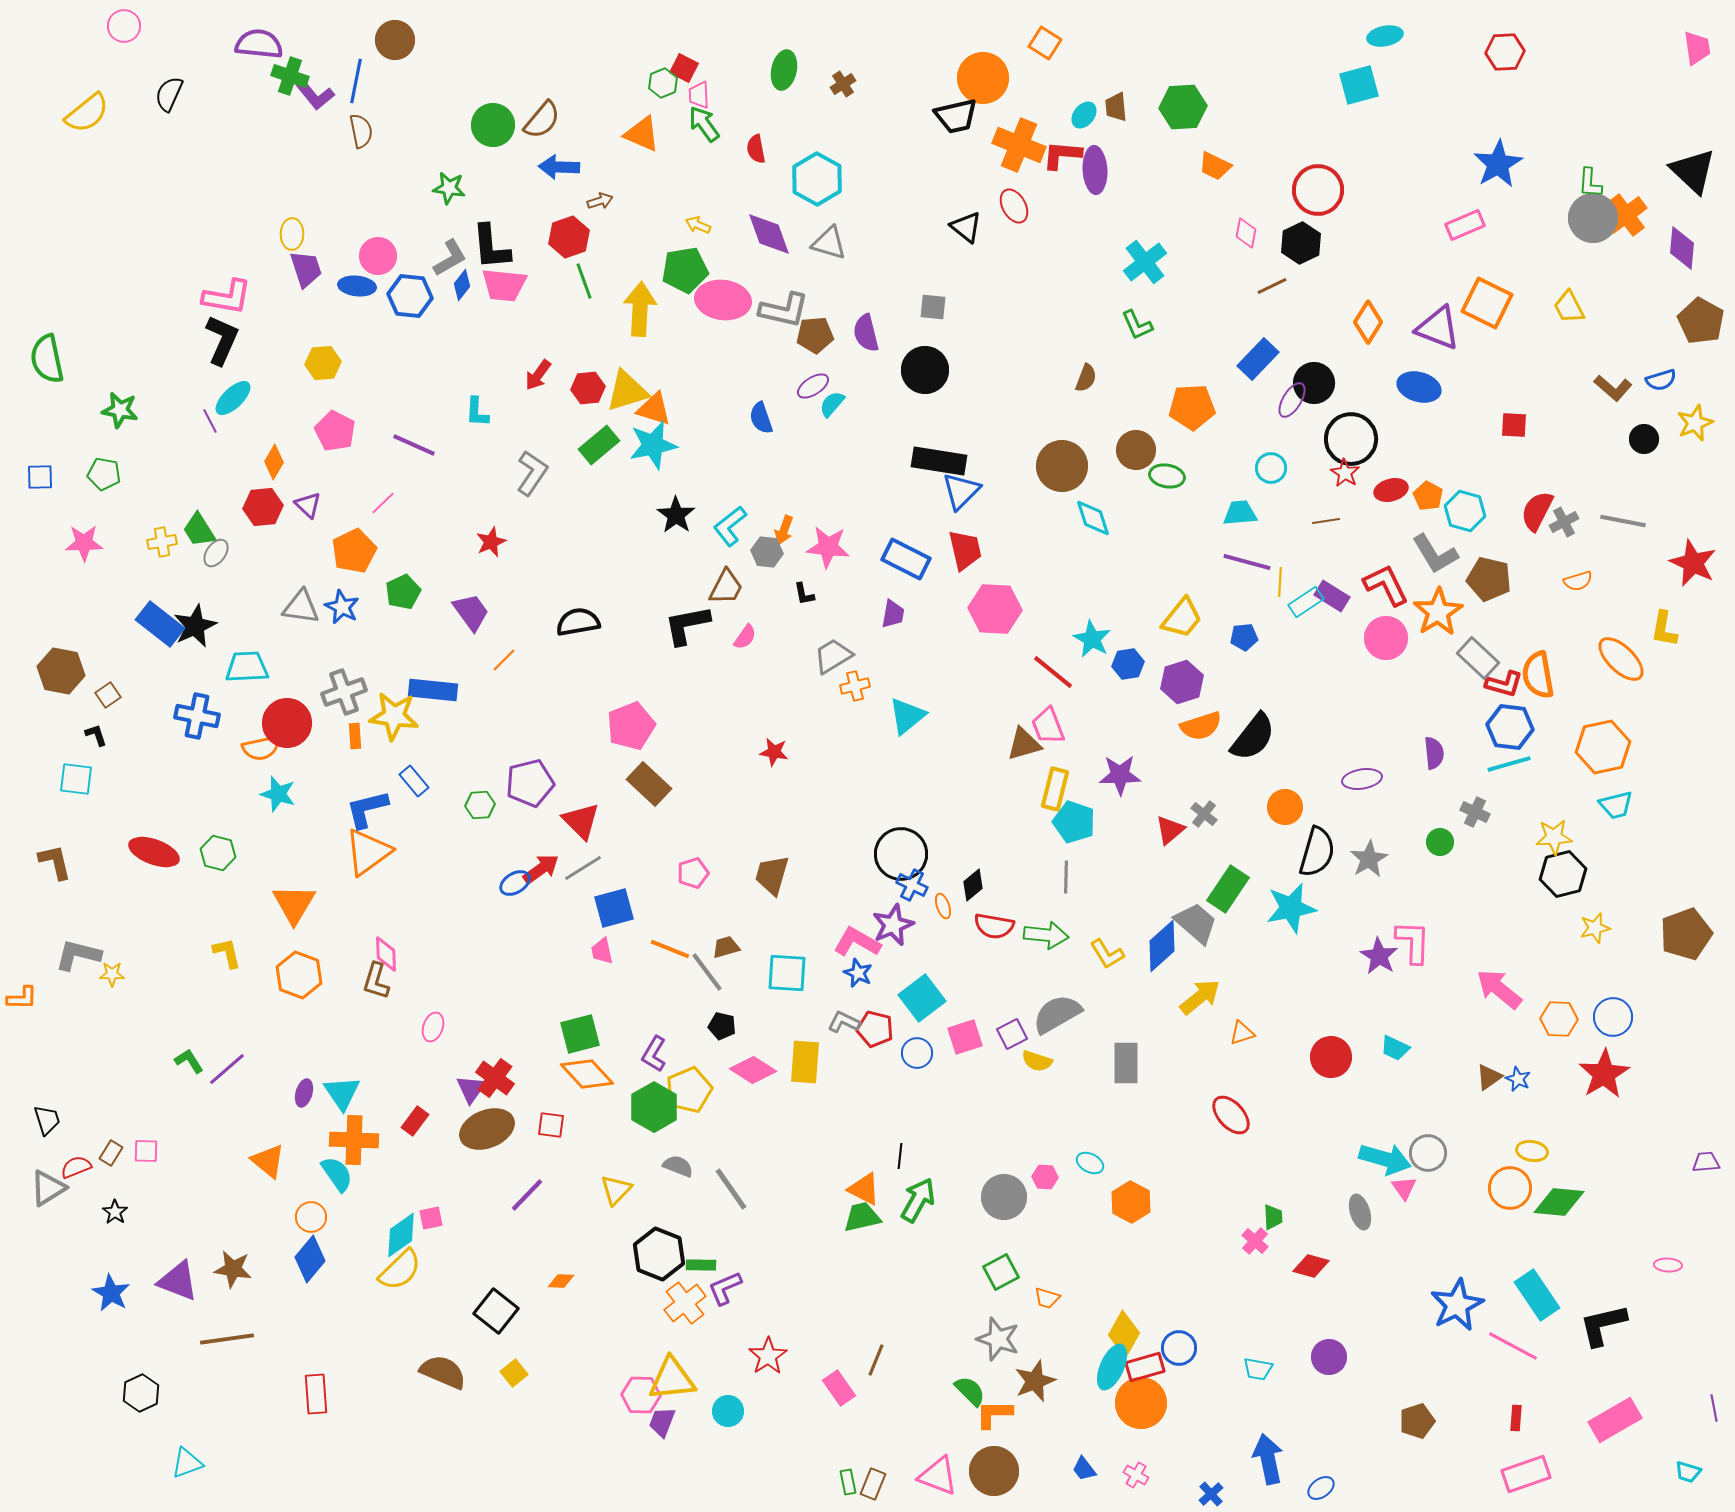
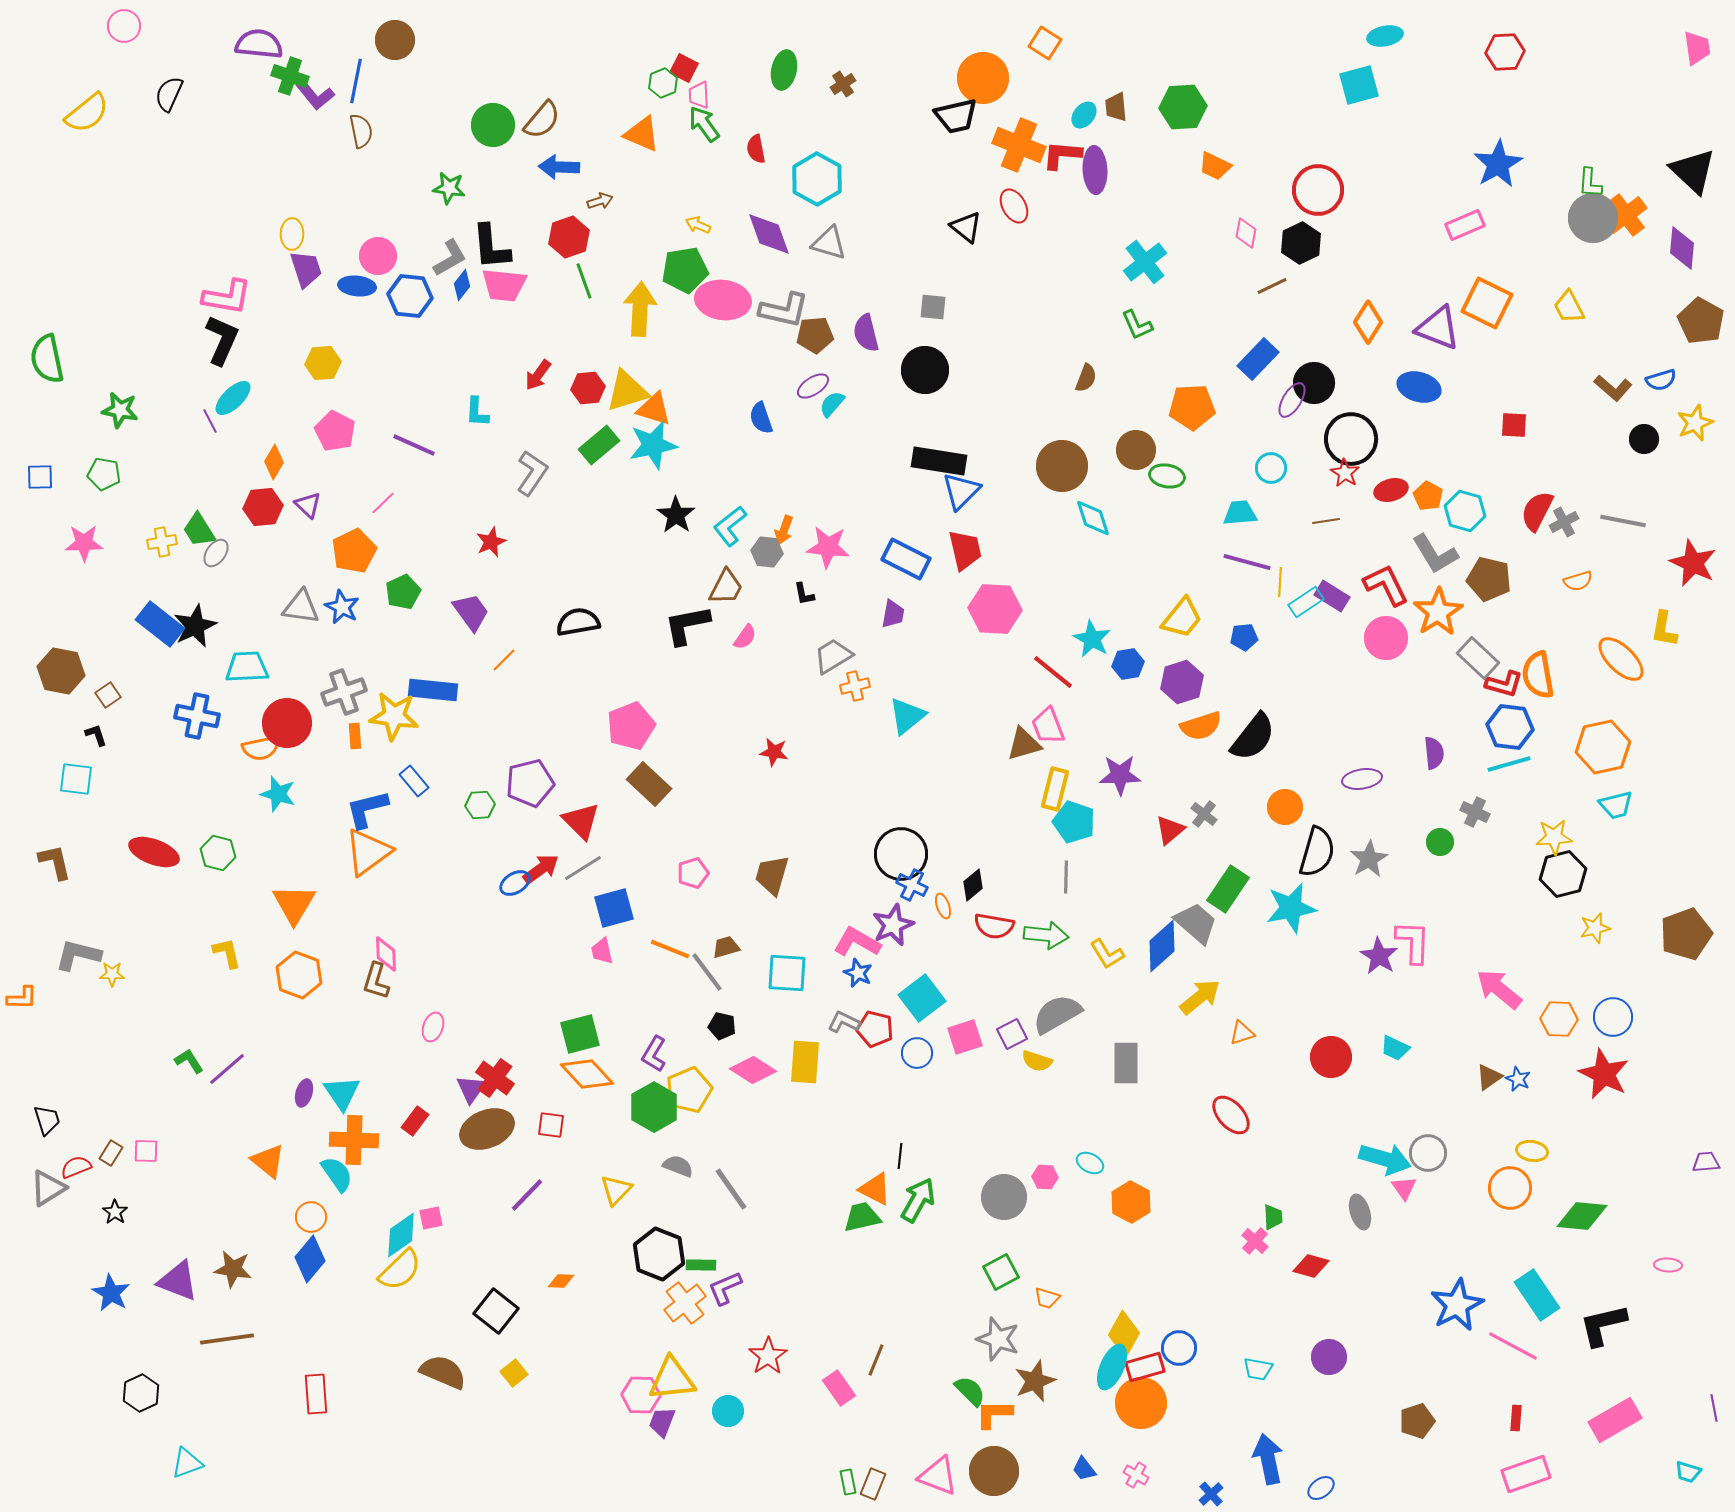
red star at (1604, 1074): rotated 15 degrees counterclockwise
orange triangle at (864, 1189): moved 11 px right
green diamond at (1559, 1202): moved 23 px right, 14 px down
